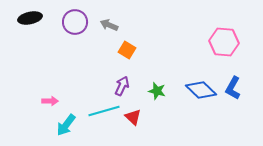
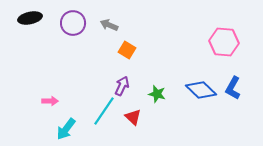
purple circle: moved 2 px left, 1 px down
green star: moved 3 px down
cyan line: rotated 40 degrees counterclockwise
cyan arrow: moved 4 px down
